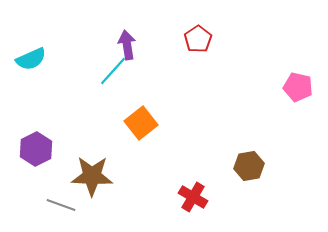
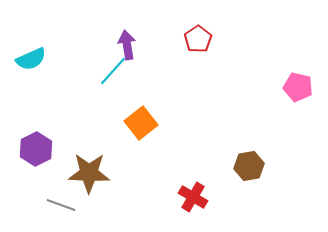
brown star: moved 3 px left, 3 px up
